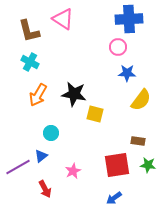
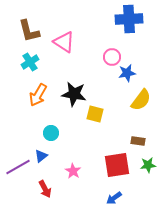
pink triangle: moved 1 px right, 23 px down
pink circle: moved 6 px left, 10 px down
cyan cross: rotated 30 degrees clockwise
blue star: rotated 12 degrees counterclockwise
green star: rotated 14 degrees counterclockwise
pink star: rotated 14 degrees counterclockwise
